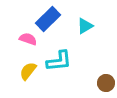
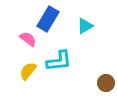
blue rectangle: rotated 15 degrees counterclockwise
pink semicircle: rotated 18 degrees clockwise
